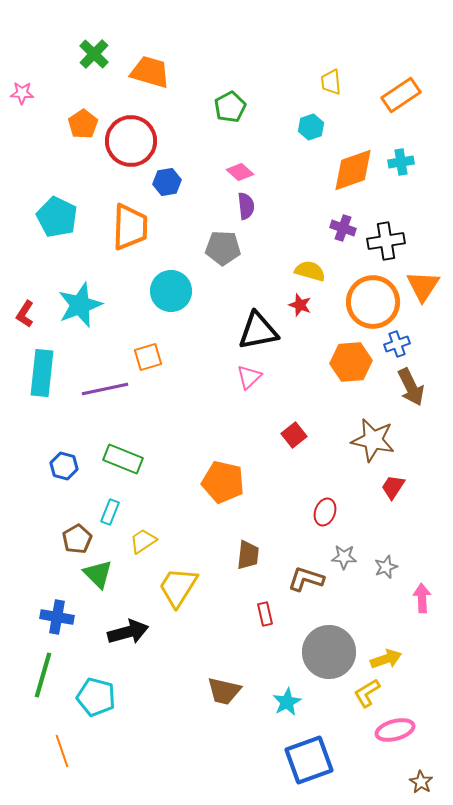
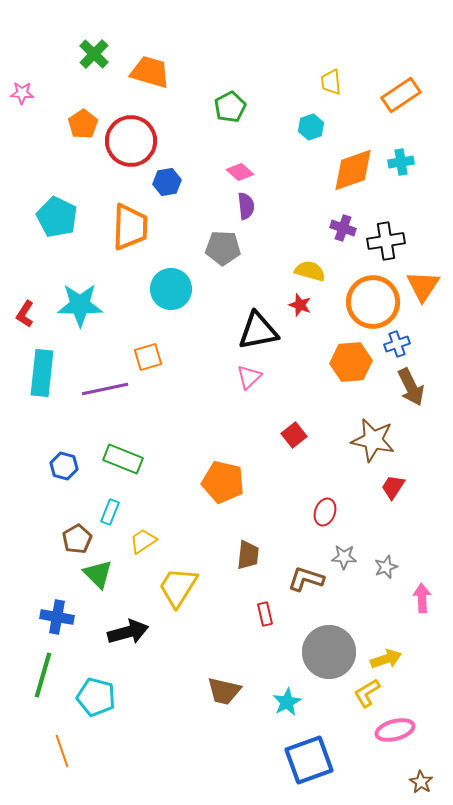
cyan circle at (171, 291): moved 2 px up
cyan star at (80, 305): rotated 21 degrees clockwise
